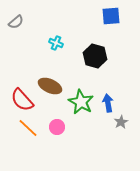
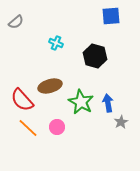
brown ellipse: rotated 40 degrees counterclockwise
